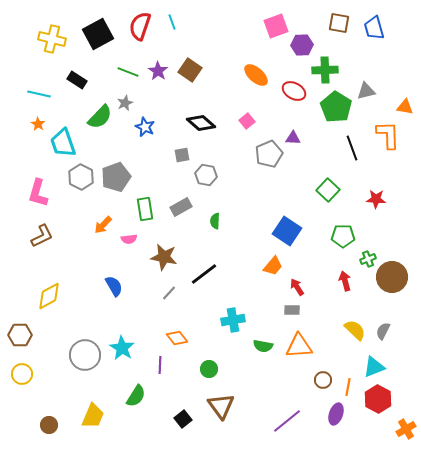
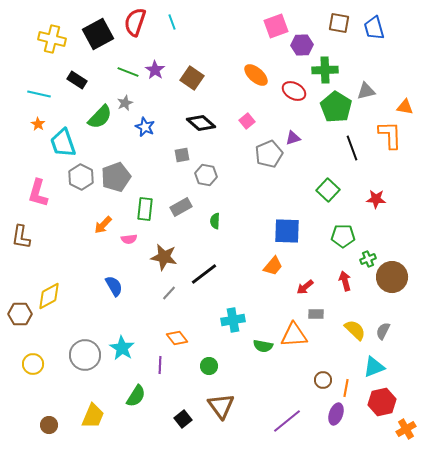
red semicircle at (140, 26): moved 5 px left, 4 px up
brown square at (190, 70): moved 2 px right, 8 px down
purple star at (158, 71): moved 3 px left, 1 px up
orange L-shape at (388, 135): moved 2 px right
purple triangle at (293, 138): rotated 21 degrees counterclockwise
green rectangle at (145, 209): rotated 15 degrees clockwise
blue square at (287, 231): rotated 32 degrees counterclockwise
brown L-shape at (42, 236): moved 21 px left, 1 px down; rotated 125 degrees clockwise
red arrow at (297, 287): moved 8 px right; rotated 96 degrees counterclockwise
gray rectangle at (292, 310): moved 24 px right, 4 px down
brown hexagon at (20, 335): moved 21 px up
orange triangle at (299, 346): moved 5 px left, 11 px up
green circle at (209, 369): moved 3 px up
yellow circle at (22, 374): moved 11 px right, 10 px up
orange line at (348, 387): moved 2 px left, 1 px down
red hexagon at (378, 399): moved 4 px right, 3 px down; rotated 20 degrees clockwise
